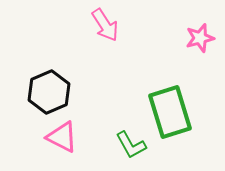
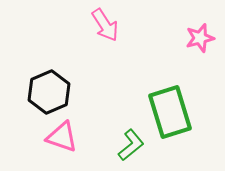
pink triangle: rotated 8 degrees counterclockwise
green L-shape: rotated 100 degrees counterclockwise
